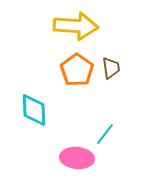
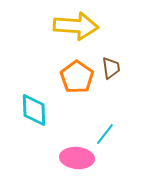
orange pentagon: moved 7 px down
